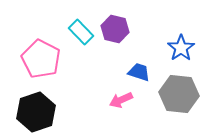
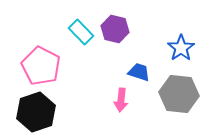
pink pentagon: moved 7 px down
pink arrow: rotated 60 degrees counterclockwise
